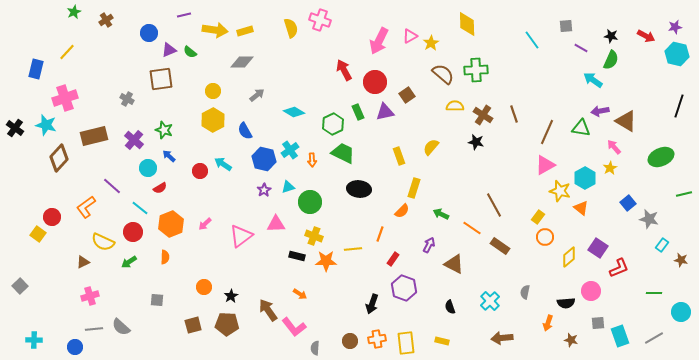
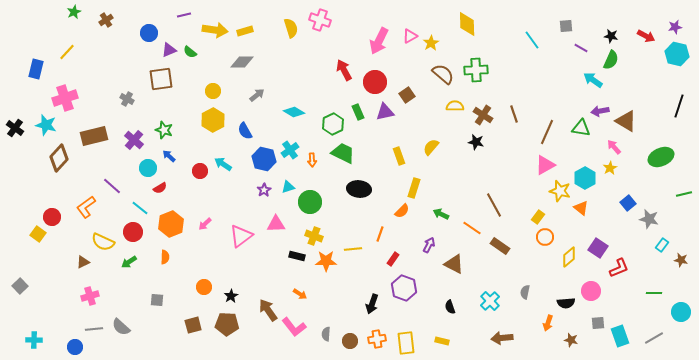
gray semicircle at (315, 348): moved 11 px right, 14 px up
